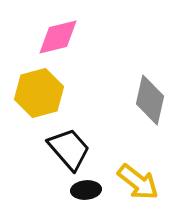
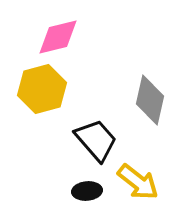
yellow hexagon: moved 3 px right, 4 px up
black trapezoid: moved 27 px right, 9 px up
black ellipse: moved 1 px right, 1 px down
